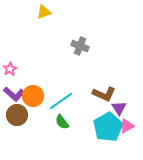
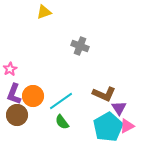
purple L-shape: rotated 70 degrees clockwise
